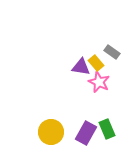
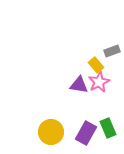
gray rectangle: moved 1 px up; rotated 56 degrees counterclockwise
yellow rectangle: moved 2 px down
purple triangle: moved 2 px left, 18 px down
pink star: rotated 20 degrees clockwise
green rectangle: moved 1 px right, 1 px up
